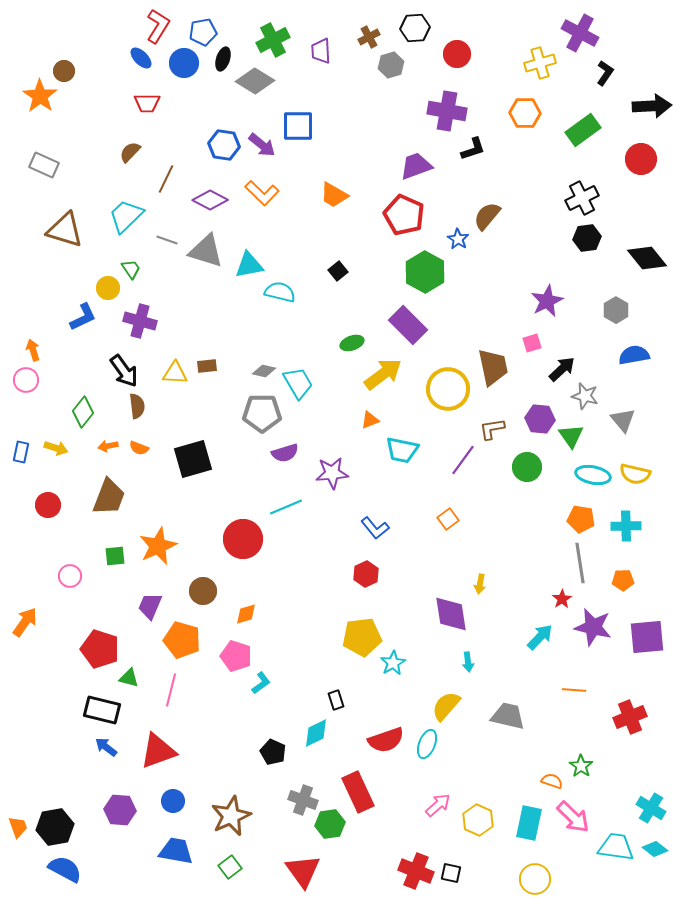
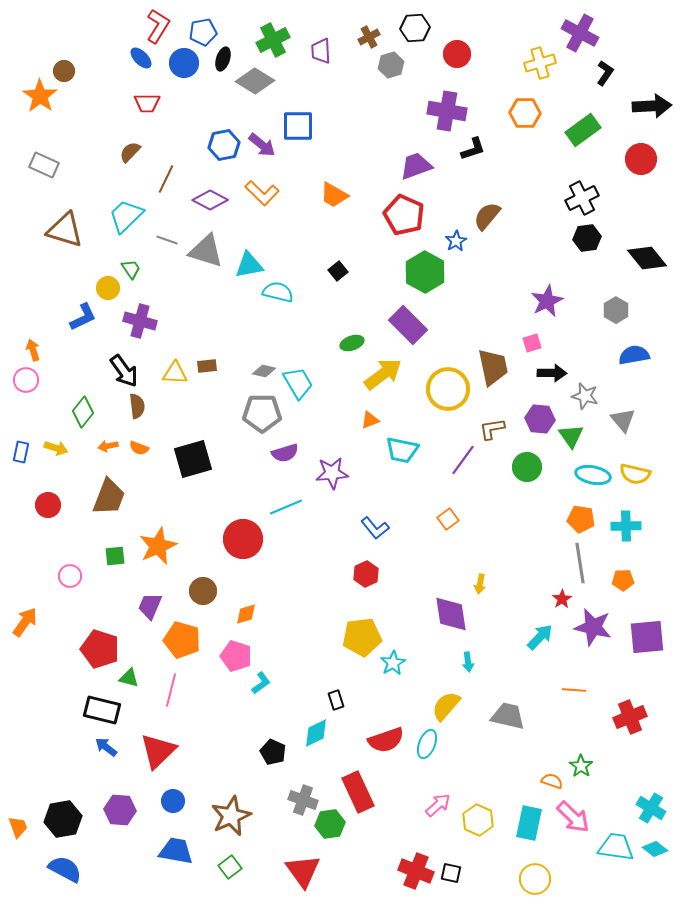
blue hexagon at (224, 145): rotated 20 degrees counterclockwise
blue star at (458, 239): moved 2 px left, 2 px down; rotated 10 degrees clockwise
cyan semicircle at (280, 292): moved 2 px left
black arrow at (562, 369): moved 10 px left, 4 px down; rotated 44 degrees clockwise
red triangle at (158, 751): rotated 24 degrees counterclockwise
black hexagon at (55, 827): moved 8 px right, 8 px up
